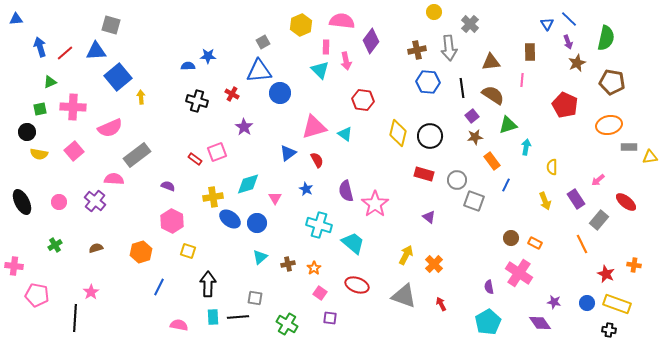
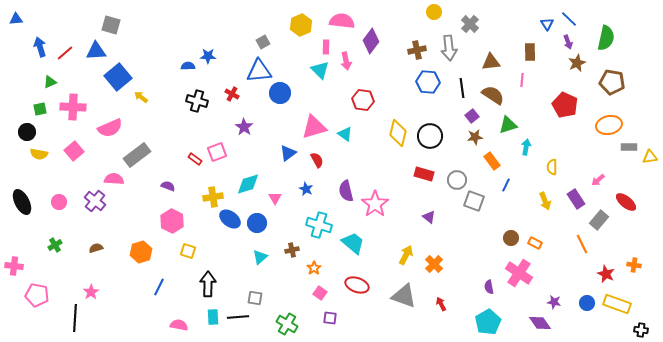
yellow arrow at (141, 97): rotated 48 degrees counterclockwise
brown cross at (288, 264): moved 4 px right, 14 px up
black cross at (609, 330): moved 32 px right
